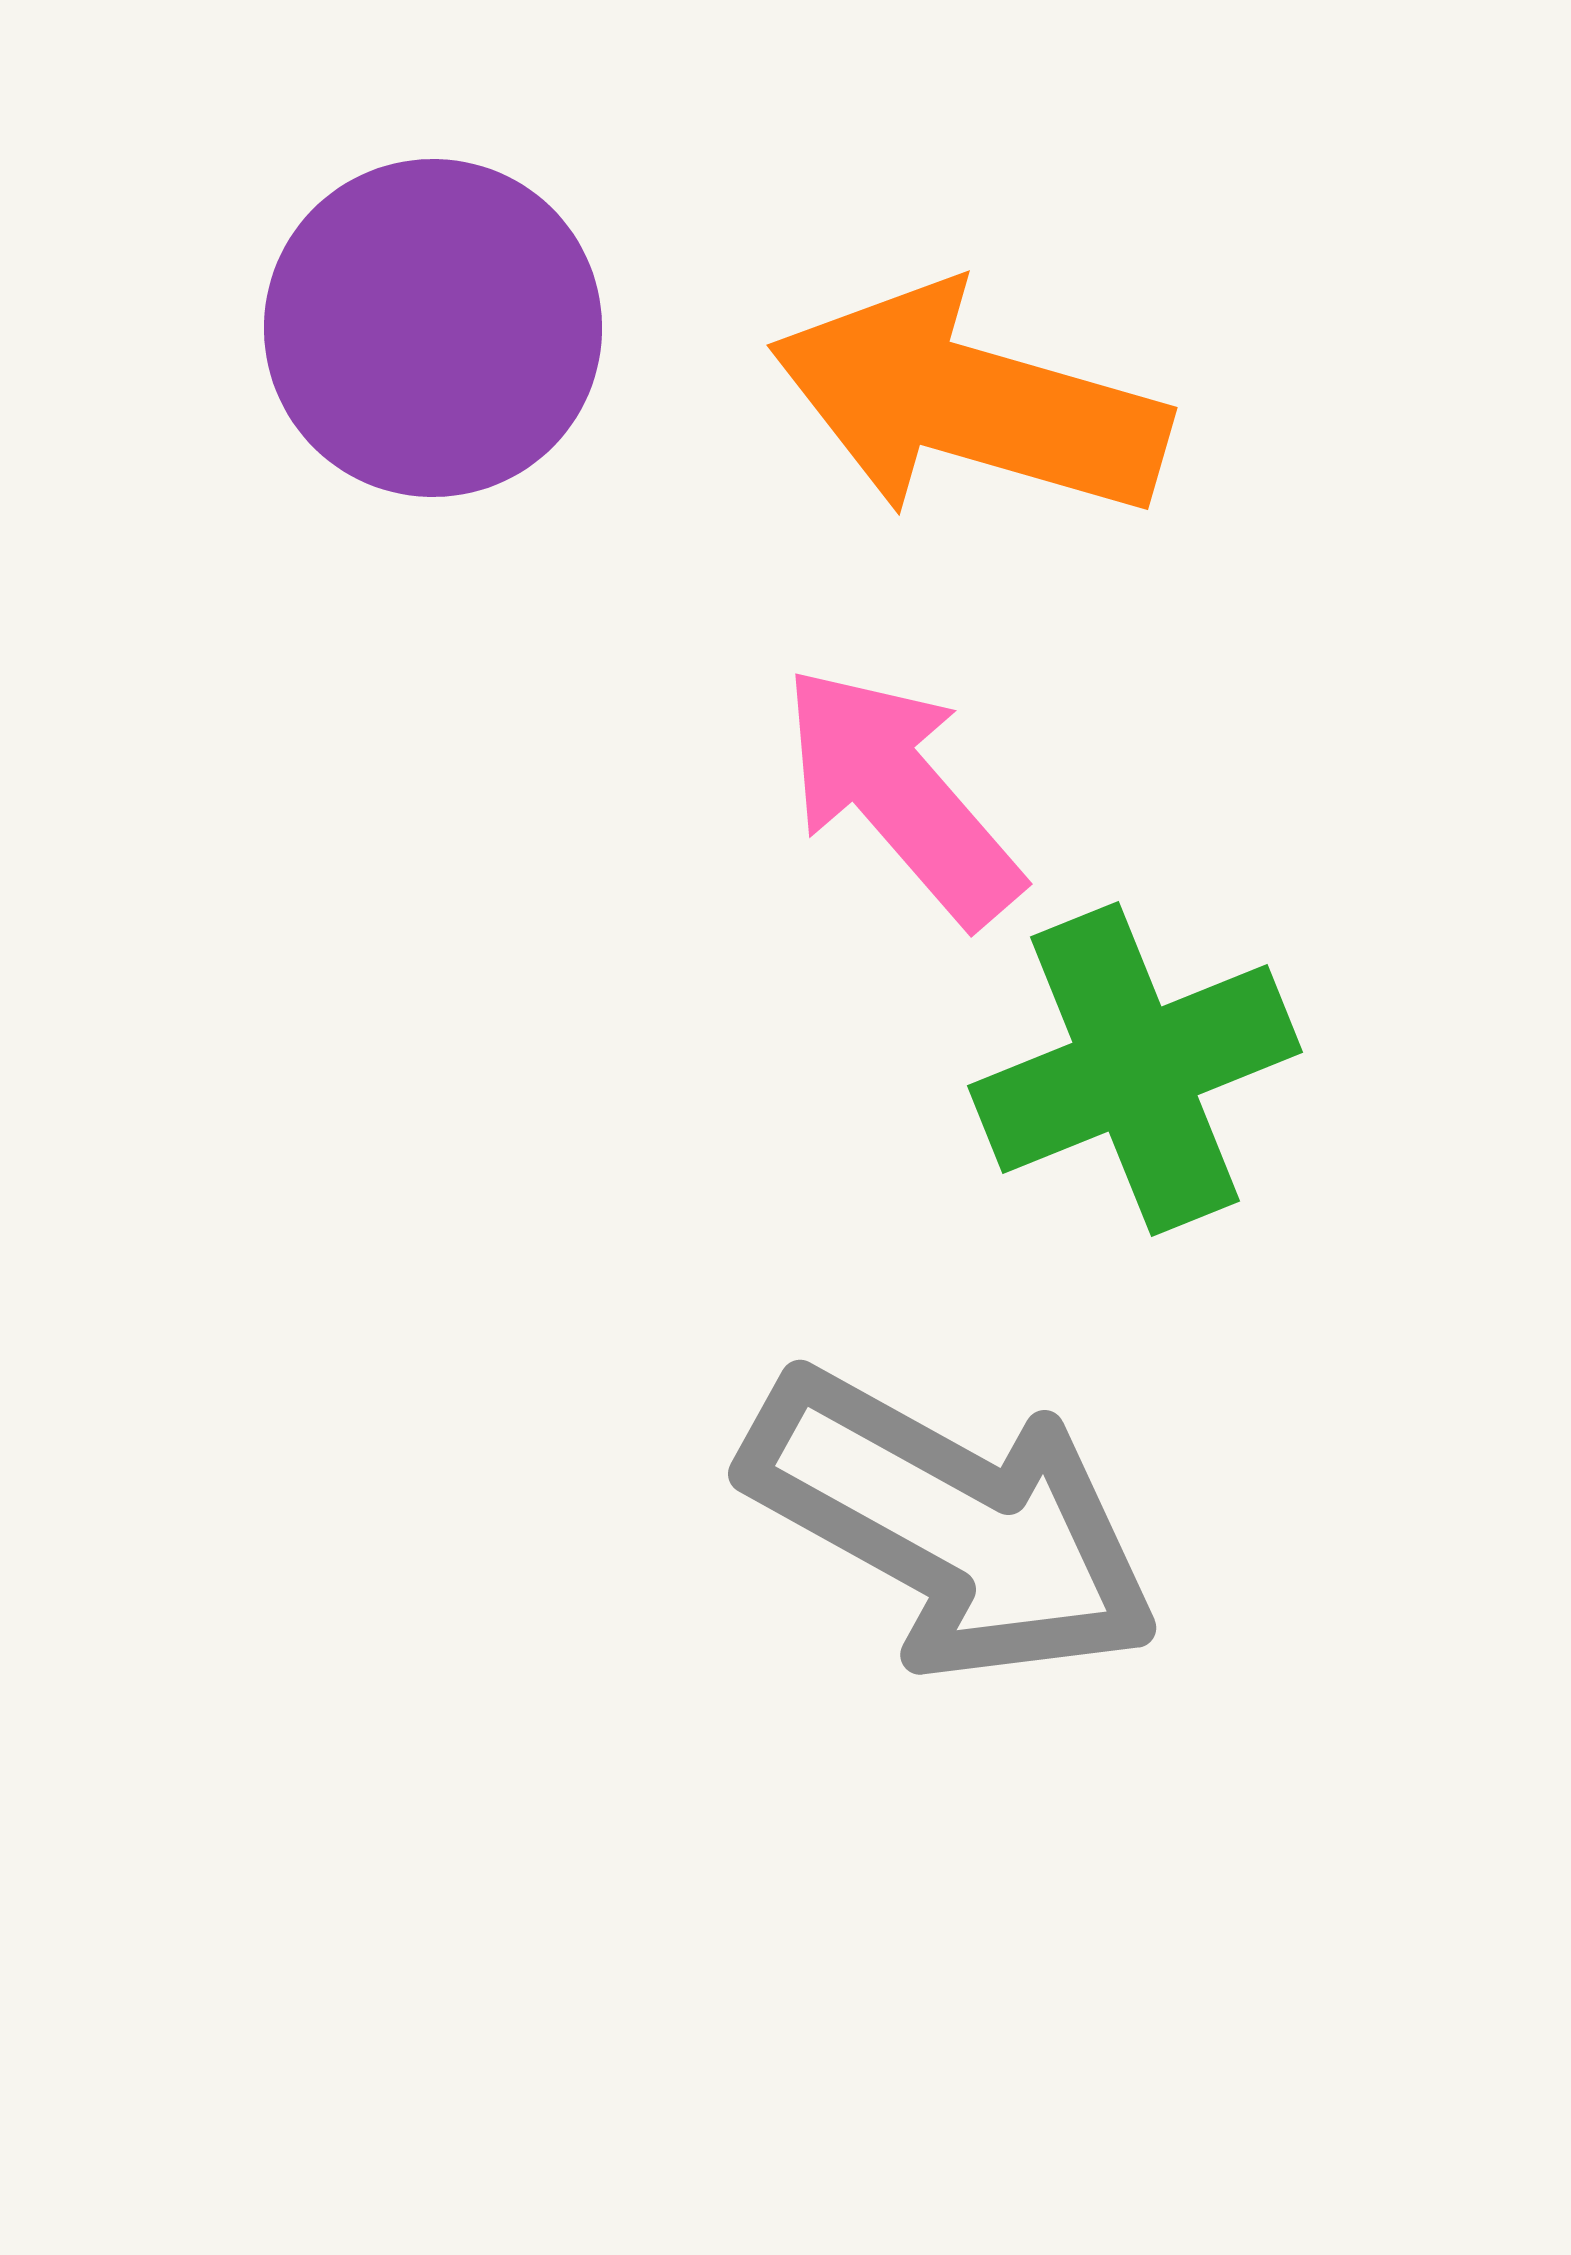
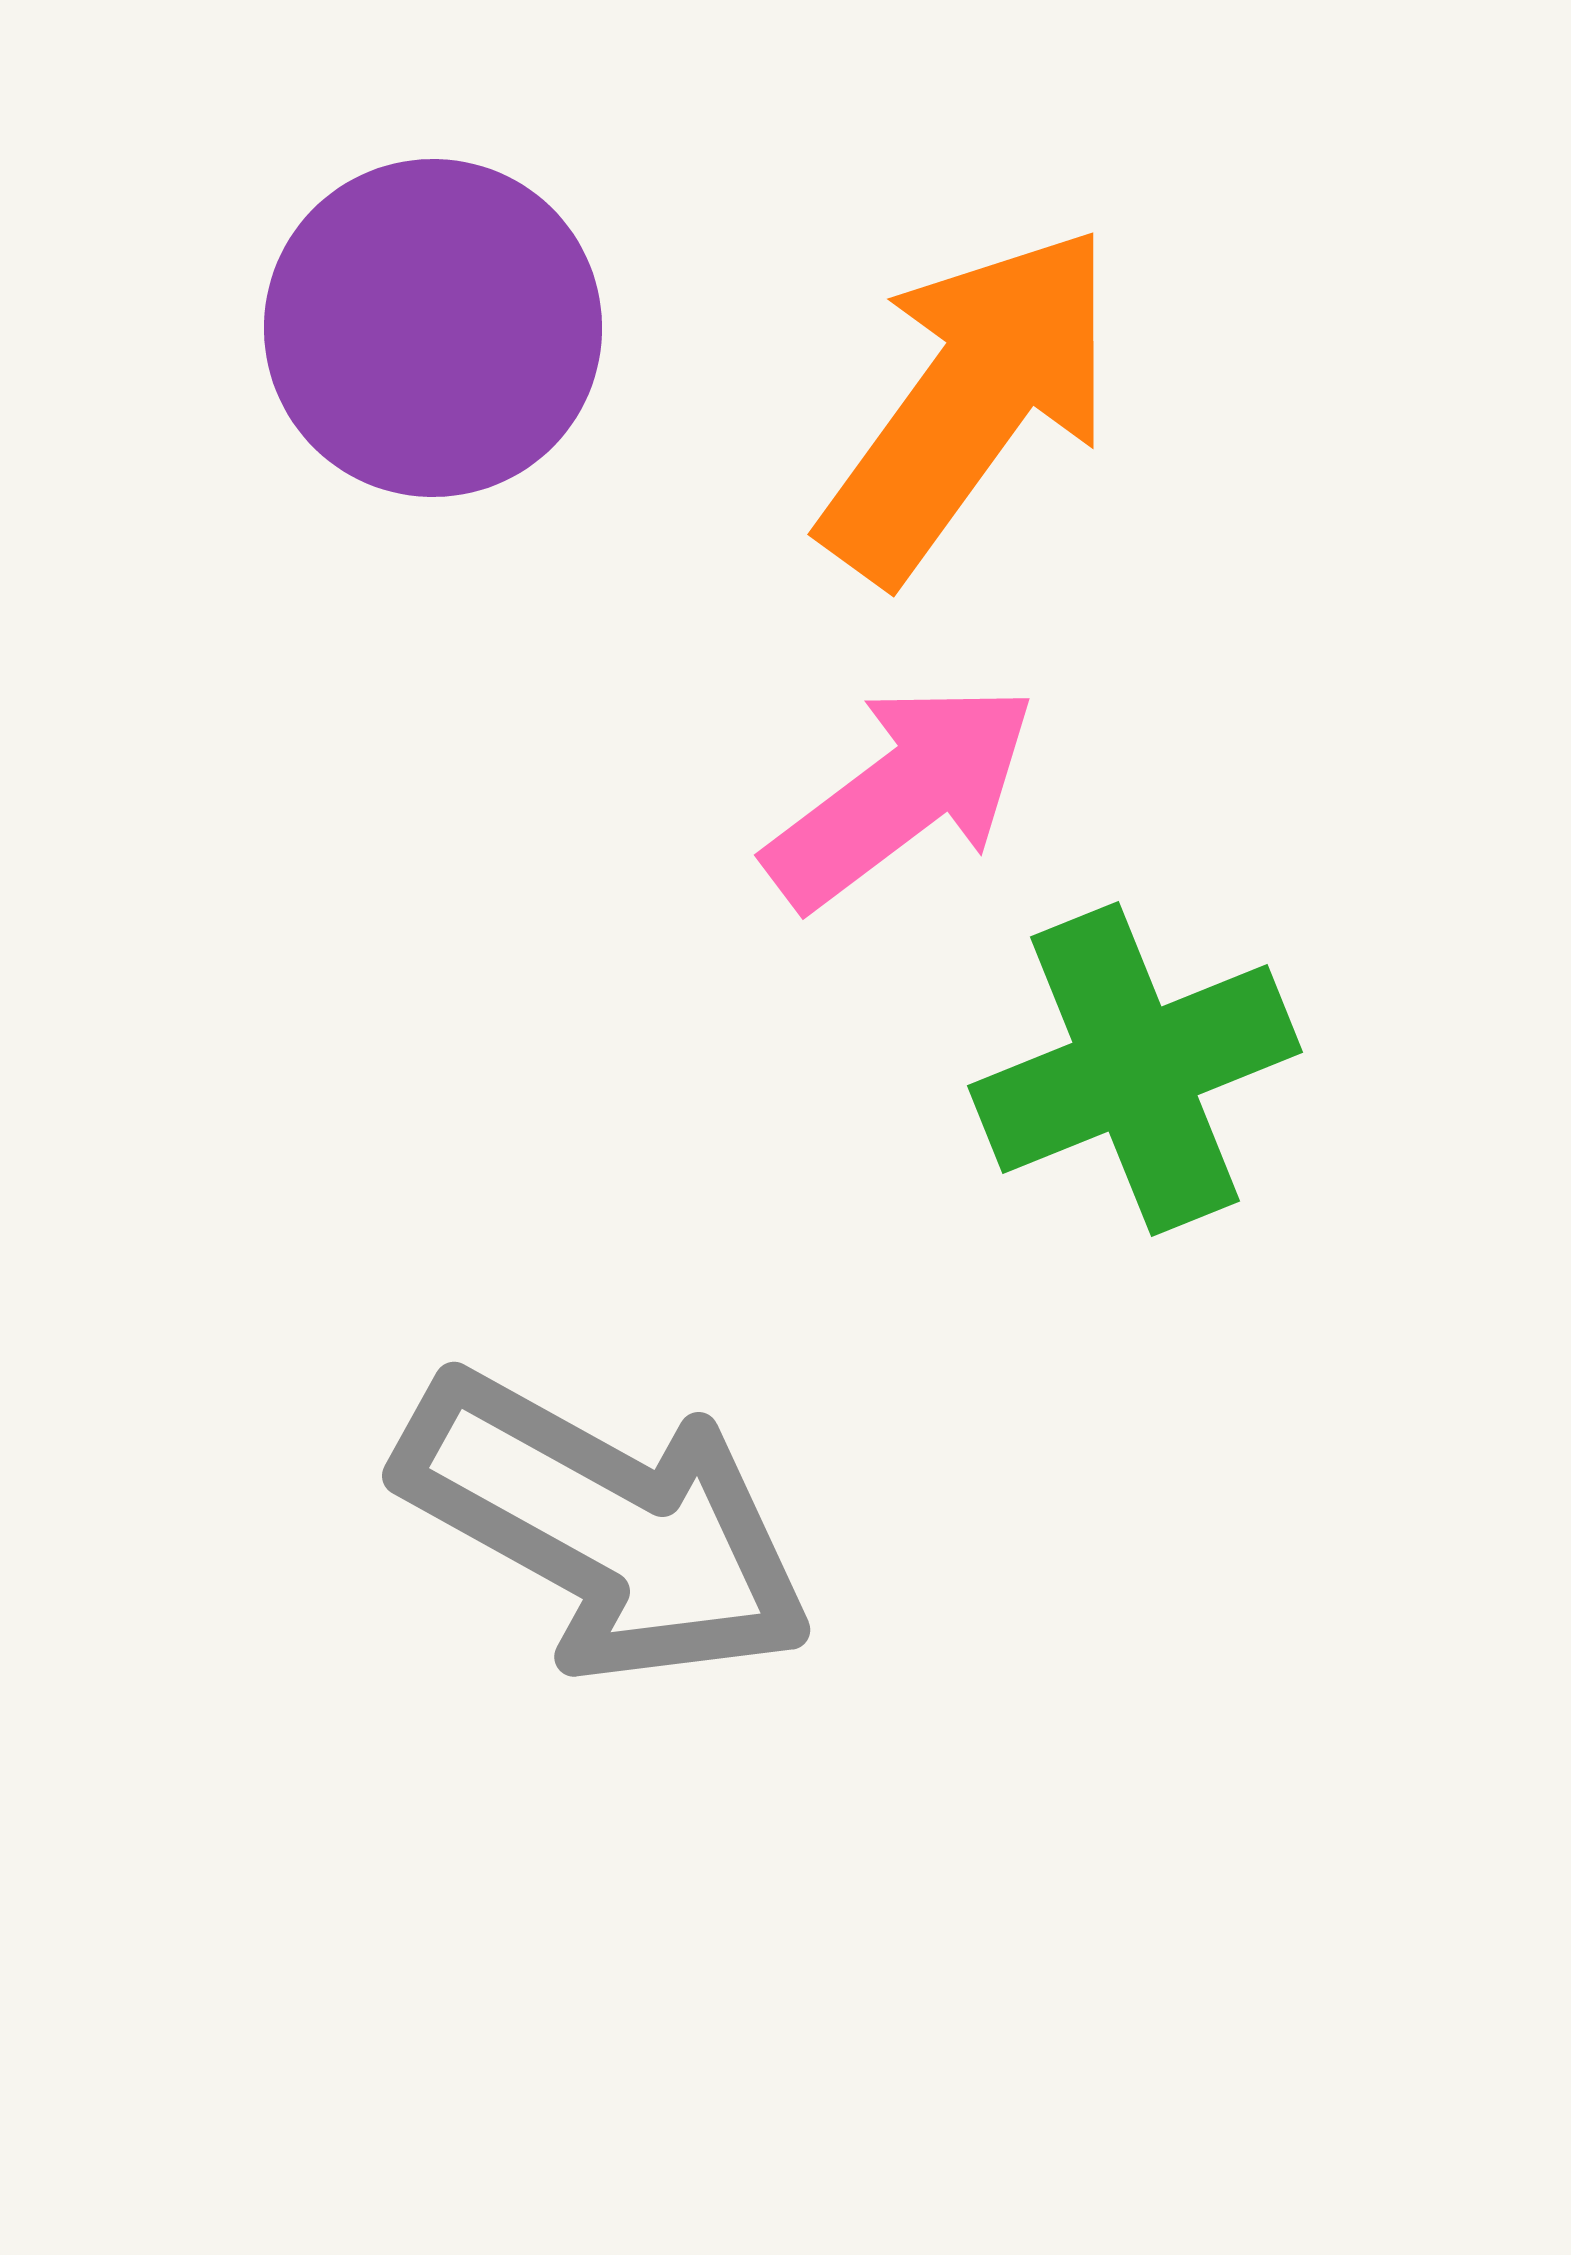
orange arrow: rotated 110 degrees clockwise
pink arrow: rotated 94 degrees clockwise
gray arrow: moved 346 px left, 2 px down
